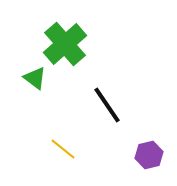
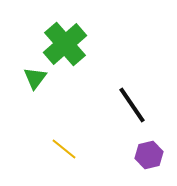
green triangle: rotated 30 degrees clockwise
black line: moved 25 px right
yellow line: moved 1 px right
